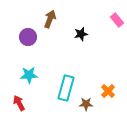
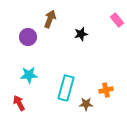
orange cross: moved 2 px left, 1 px up; rotated 32 degrees clockwise
